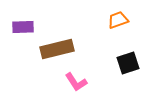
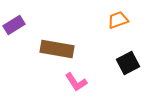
purple rectangle: moved 9 px left, 2 px up; rotated 30 degrees counterclockwise
brown rectangle: rotated 24 degrees clockwise
black square: rotated 10 degrees counterclockwise
